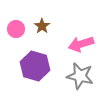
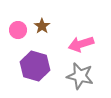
pink circle: moved 2 px right, 1 px down
